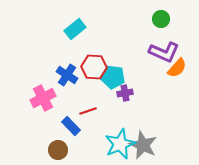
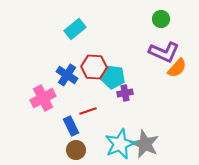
blue rectangle: rotated 18 degrees clockwise
gray star: moved 2 px right, 1 px up
brown circle: moved 18 px right
